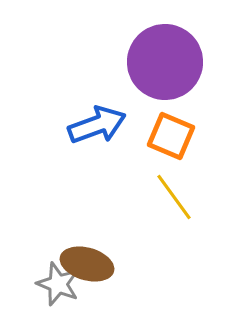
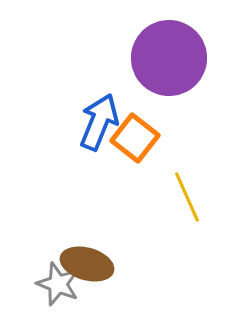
purple circle: moved 4 px right, 4 px up
blue arrow: moved 2 px right, 3 px up; rotated 48 degrees counterclockwise
orange square: moved 36 px left, 2 px down; rotated 15 degrees clockwise
yellow line: moved 13 px right; rotated 12 degrees clockwise
